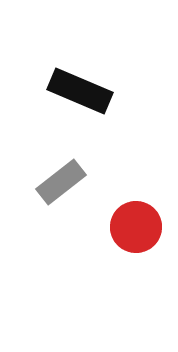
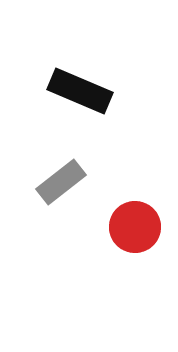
red circle: moved 1 px left
